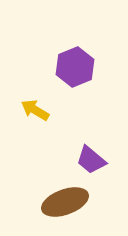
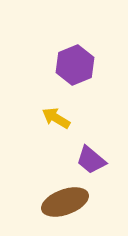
purple hexagon: moved 2 px up
yellow arrow: moved 21 px right, 8 px down
